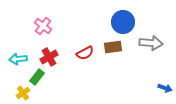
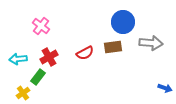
pink cross: moved 2 px left
green rectangle: moved 1 px right
